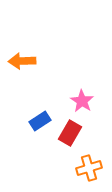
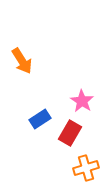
orange arrow: rotated 120 degrees counterclockwise
blue rectangle: moved 2 px up
orange cross: moved 3 px left
